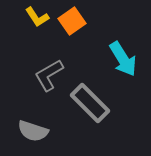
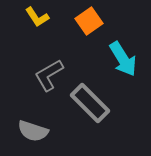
orange square: moved 17 px right
